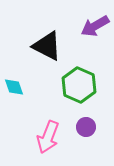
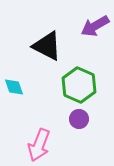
purple circle: moved 7 px left, 8 px up
pink arrow: moved 9 px left, 8 px down
